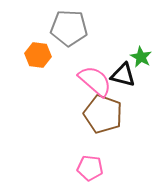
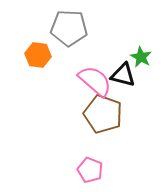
pink pentagon: moved 2 px down; rotated 15 degrees clockwise
